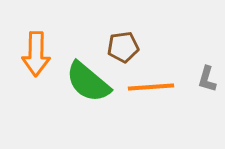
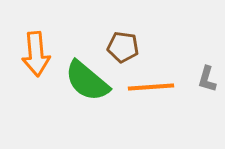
brown pentagon: rotated 16 degrees clockwise
orange arrow: rotated 6 degrees counterclockwise
green semicircle: moved 1 px left, 1 px up
